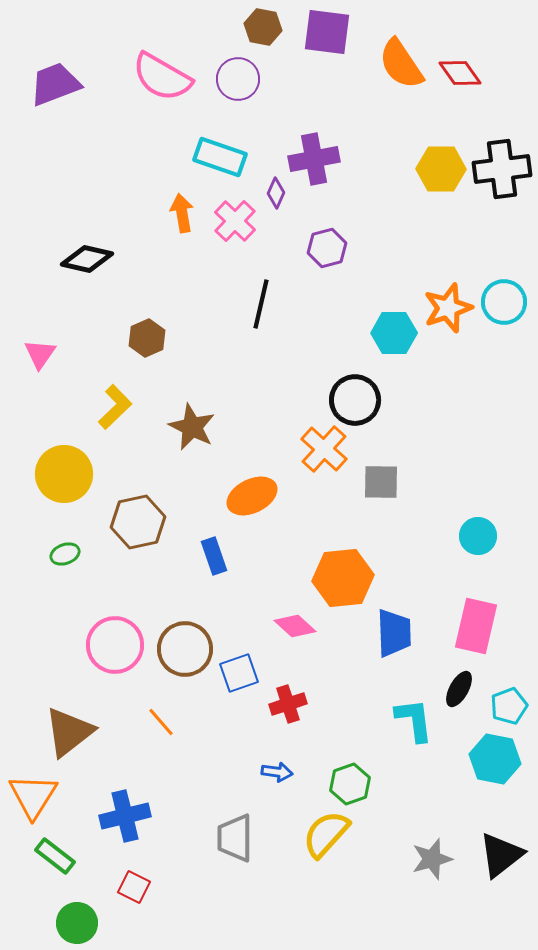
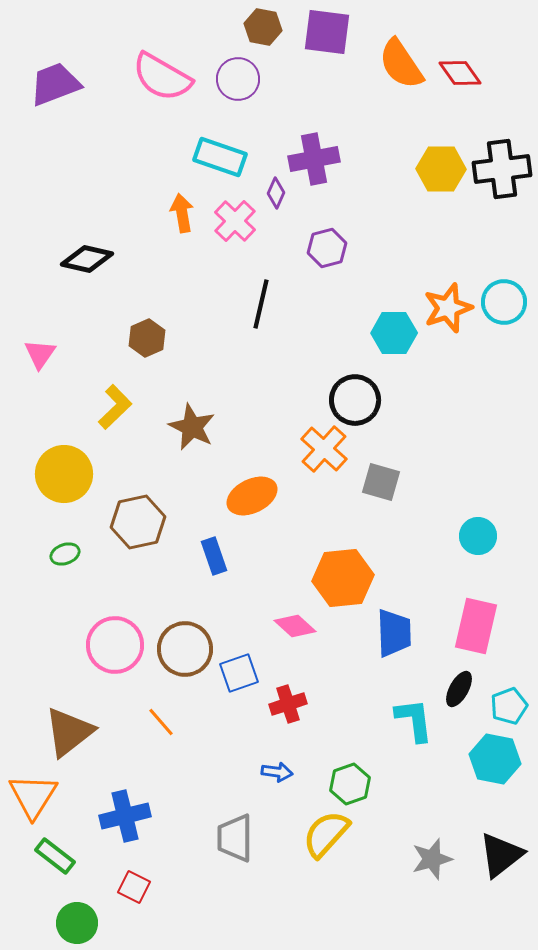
gray square at (381, 482): rotated 15 degrees clockwise
